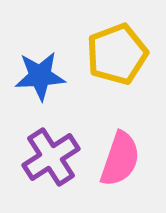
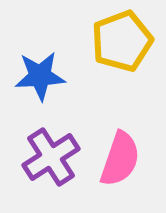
yellow pentagon: moved 5 px right, 13 px up
